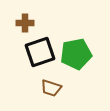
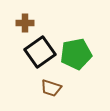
black square: rotated 16 degrees counterclockwise
